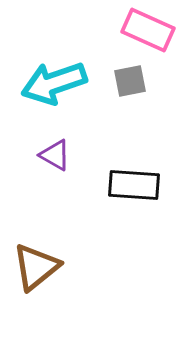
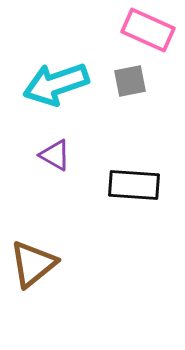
cyan arrow: moved 2 px right, 1 px down
brown triangle: moved 3 px left, 3 px up
